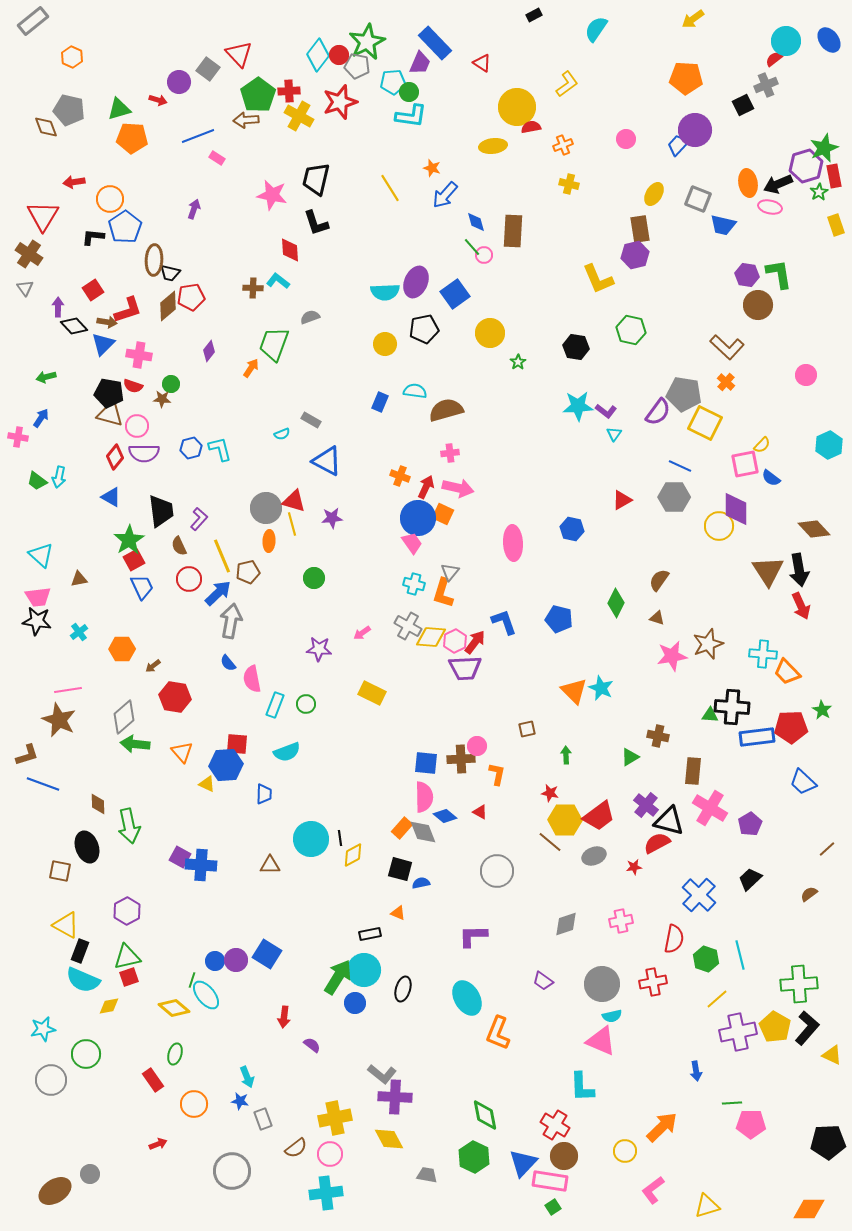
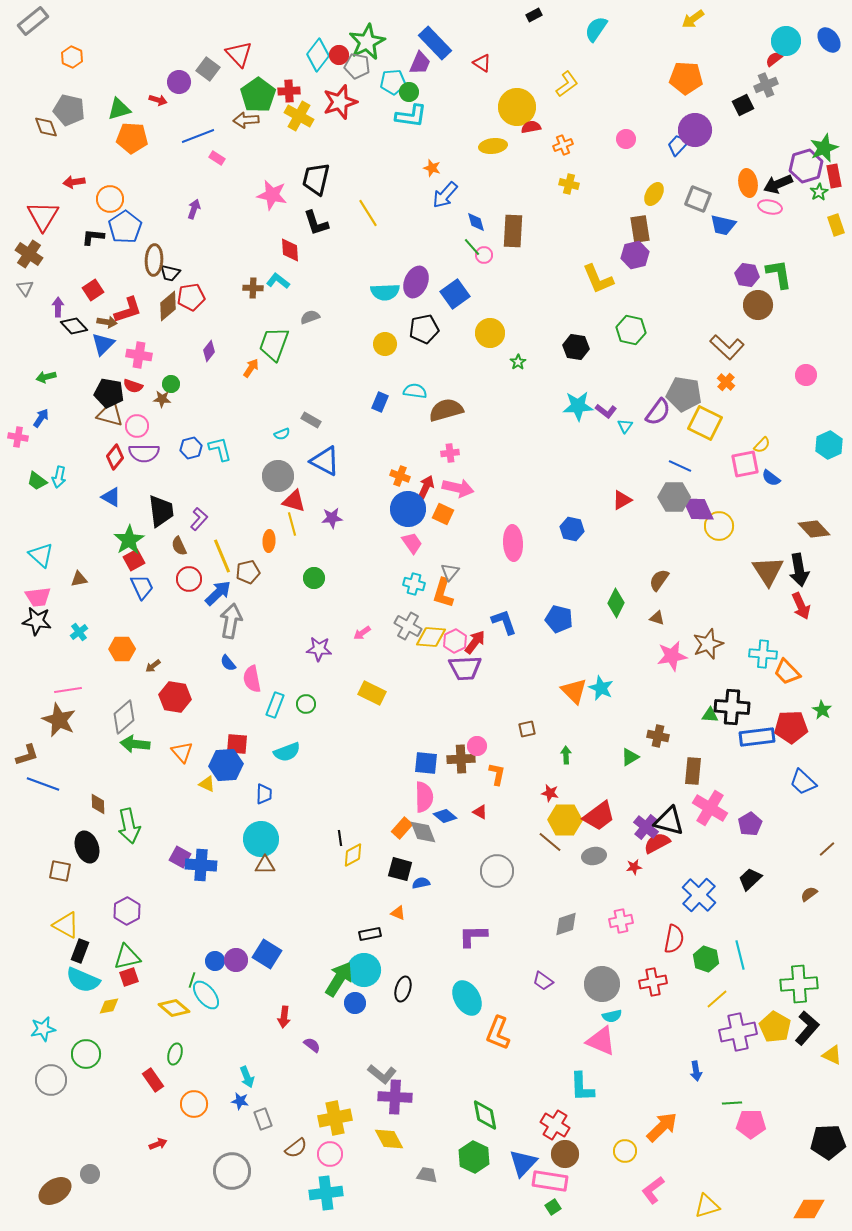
yellow line at (390, 188): moved 22 px left, 25 px down
cyan triangle at (614, 434): moved 11 px right, 8 px up
blue triangle at (327, 461): moved 2 px left
gray circle at (266, 508): moved 12 px right, 32 px up
purple diamond at (736, 509): moved 38 px left; rotated 24 degrees counterclockwise
blue circle at (418, 518): moved 10 px left, 9 px up
purple cross at (646, 805): moved 22 px down
cyan circle at (311, 839): moved 50 px left
gray ellipse at (594, 856): rotated 10 degrees clockwise
brown triangle at (270, 865): moved 5 px left
green arrow at (338, 977): moved 1 px right, 2 px down
brown circle at (564, 1156): moved 1 px right, 2 px up
